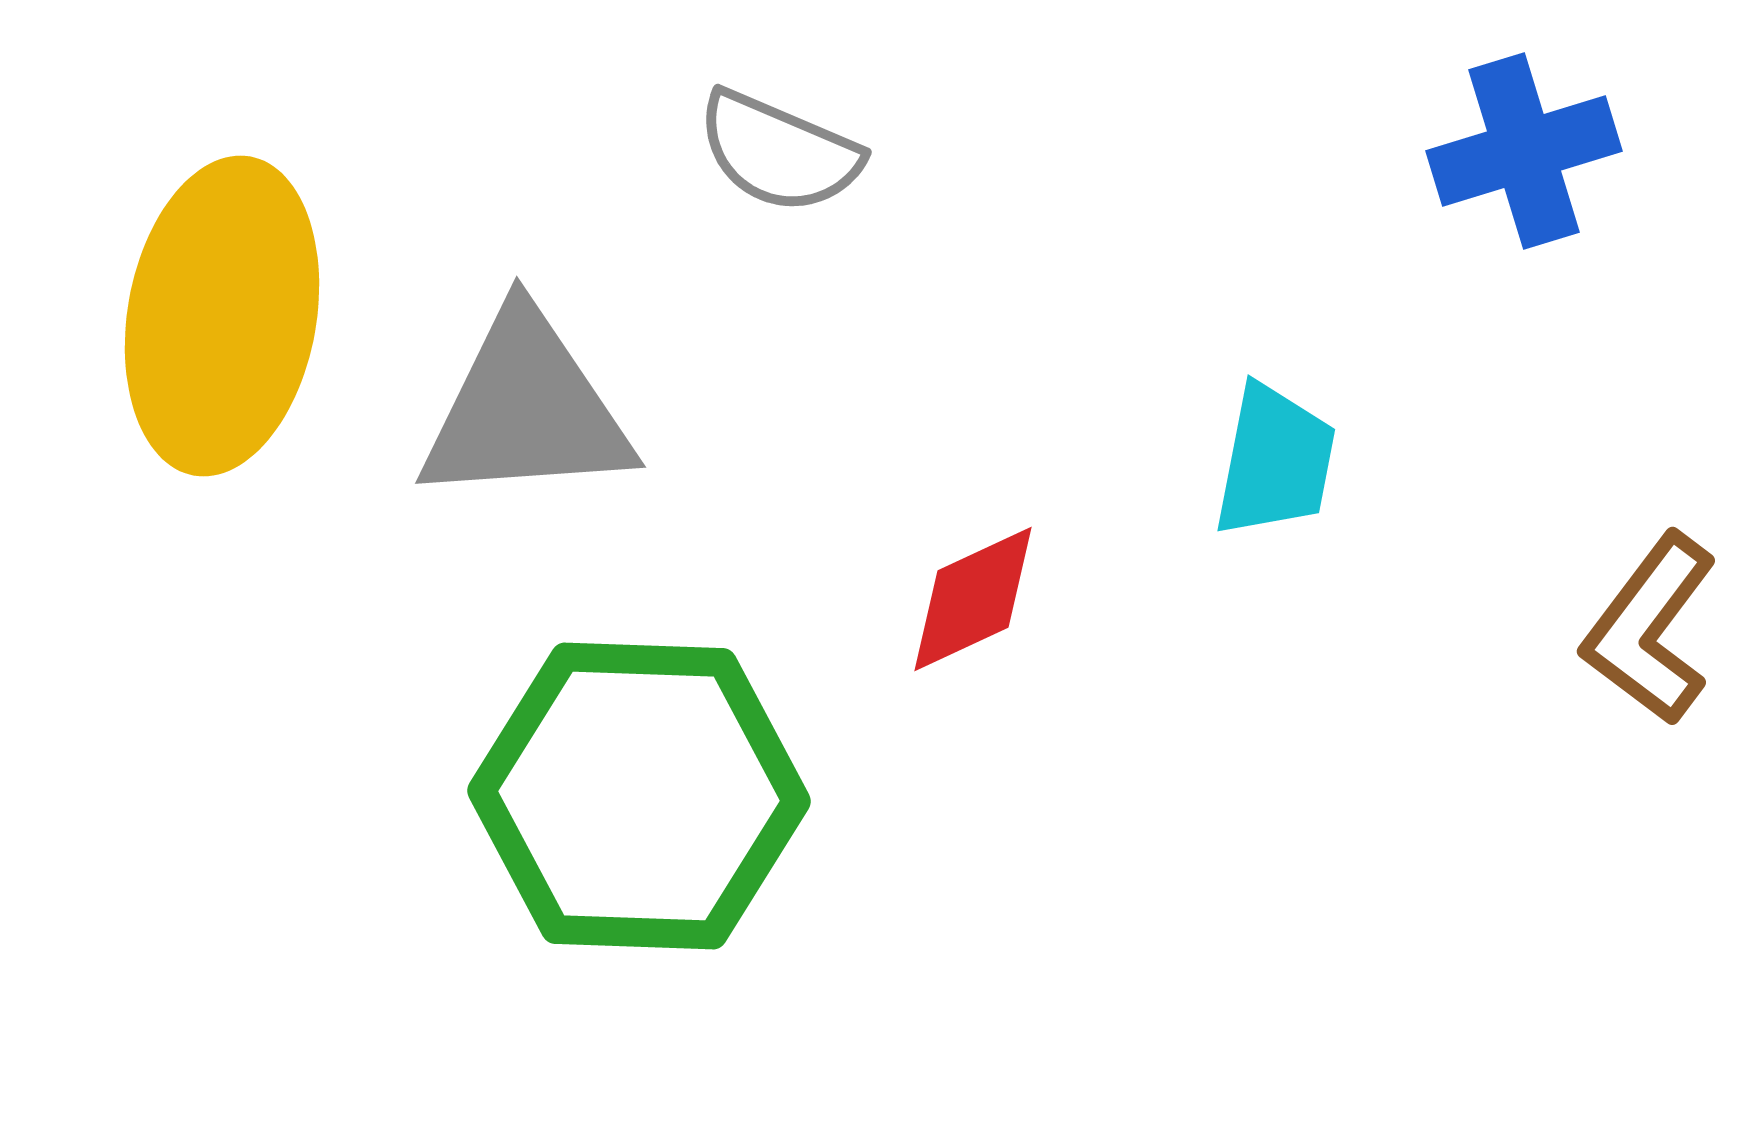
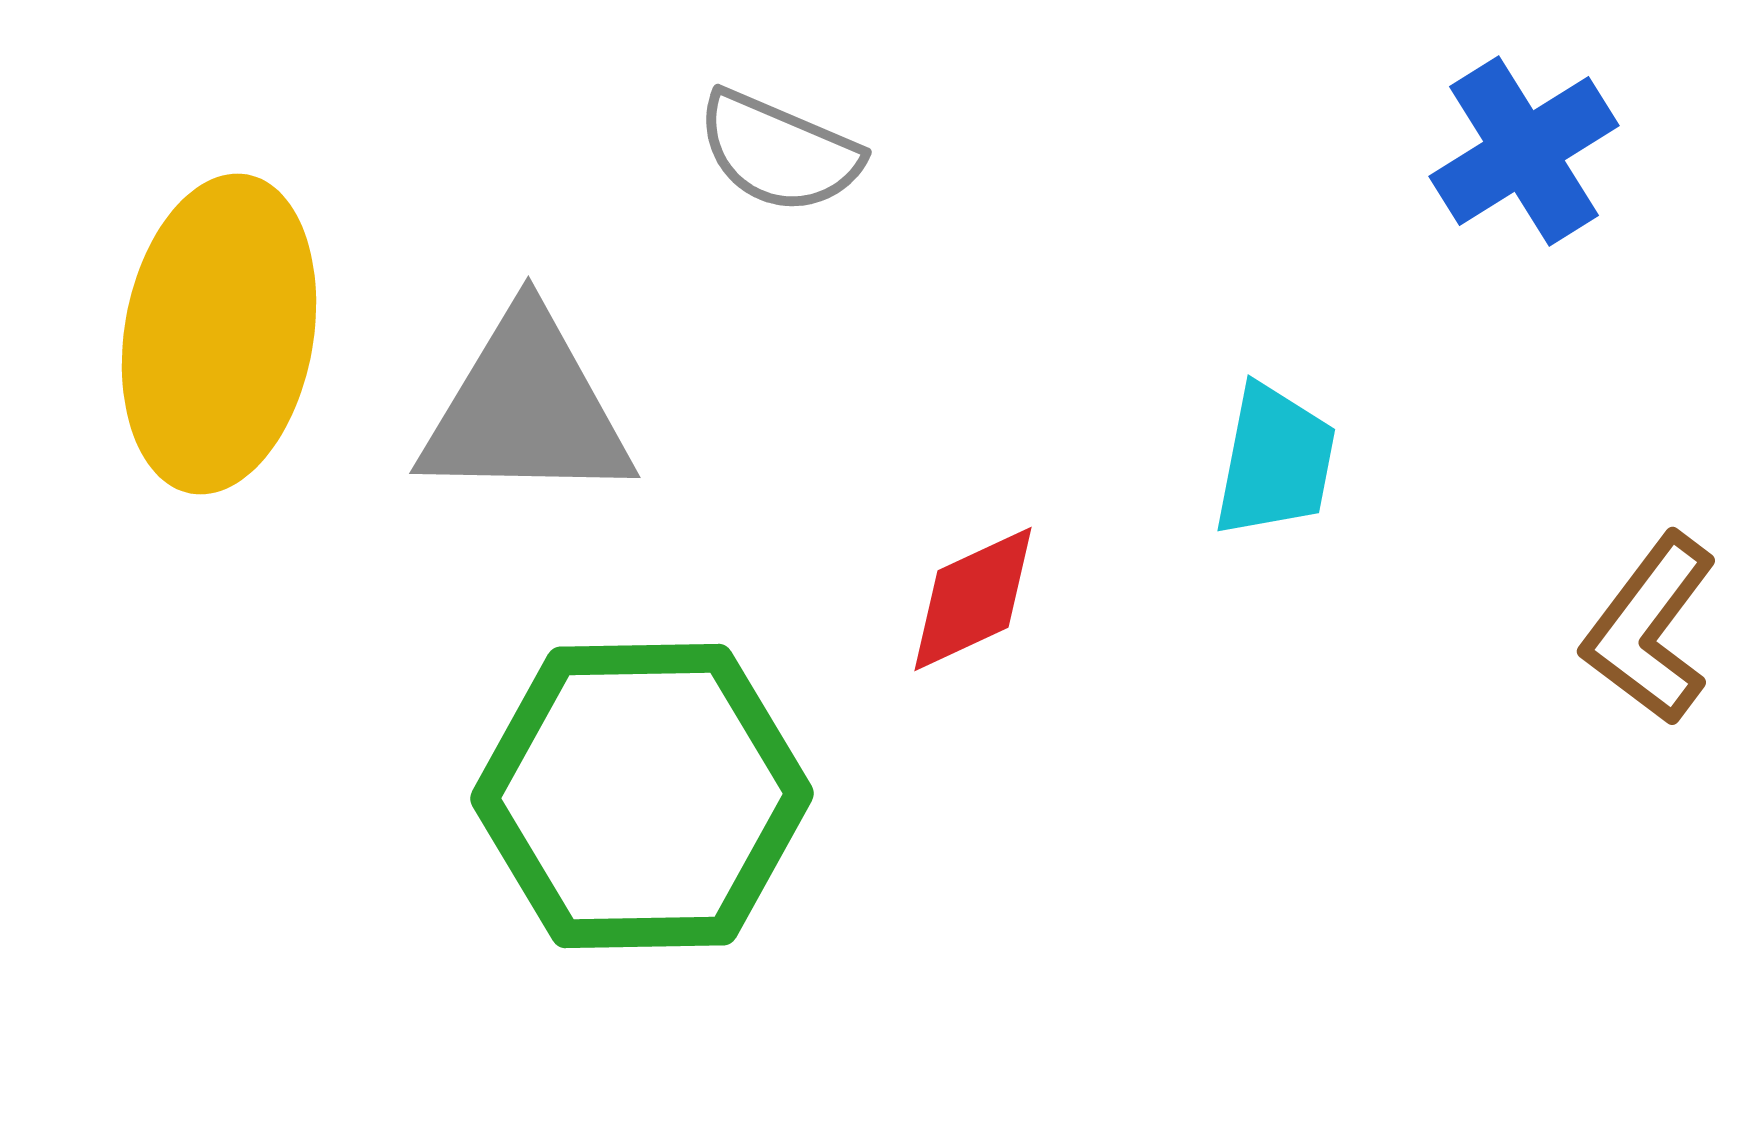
blue cross: rotated 15 degrees counterclockwise
yellow ellipse: moved 3 px left, 18 px down
gray triangle: rotated 5 degrees clockwise
green hexagon: moved 3 px right; rotated 3 degrees counterclockwise
